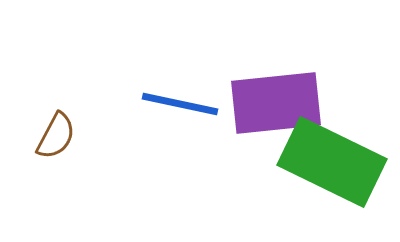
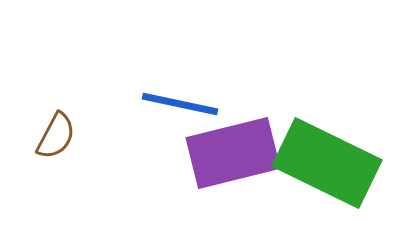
purple rectangle: moved 43 px left, 50 px down; rotated 8 degrees counterclockwise
green rectangle: moved 5 px left, 1 px down
